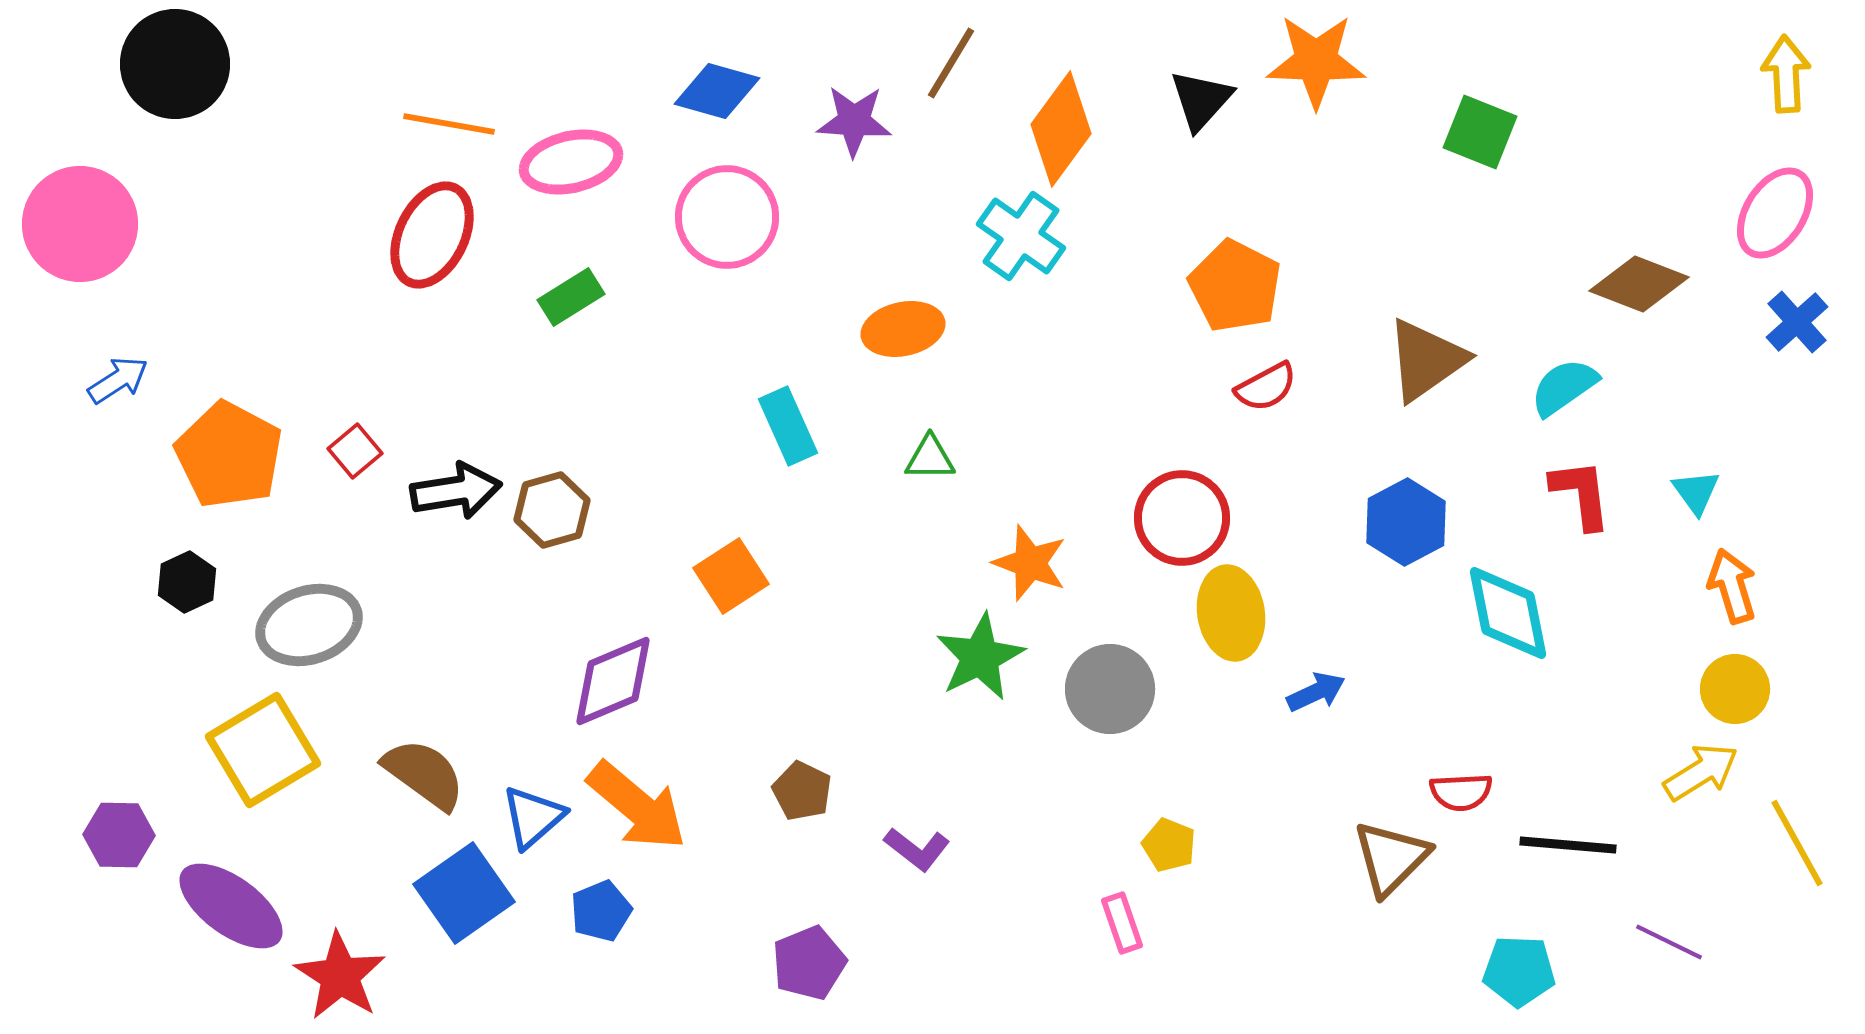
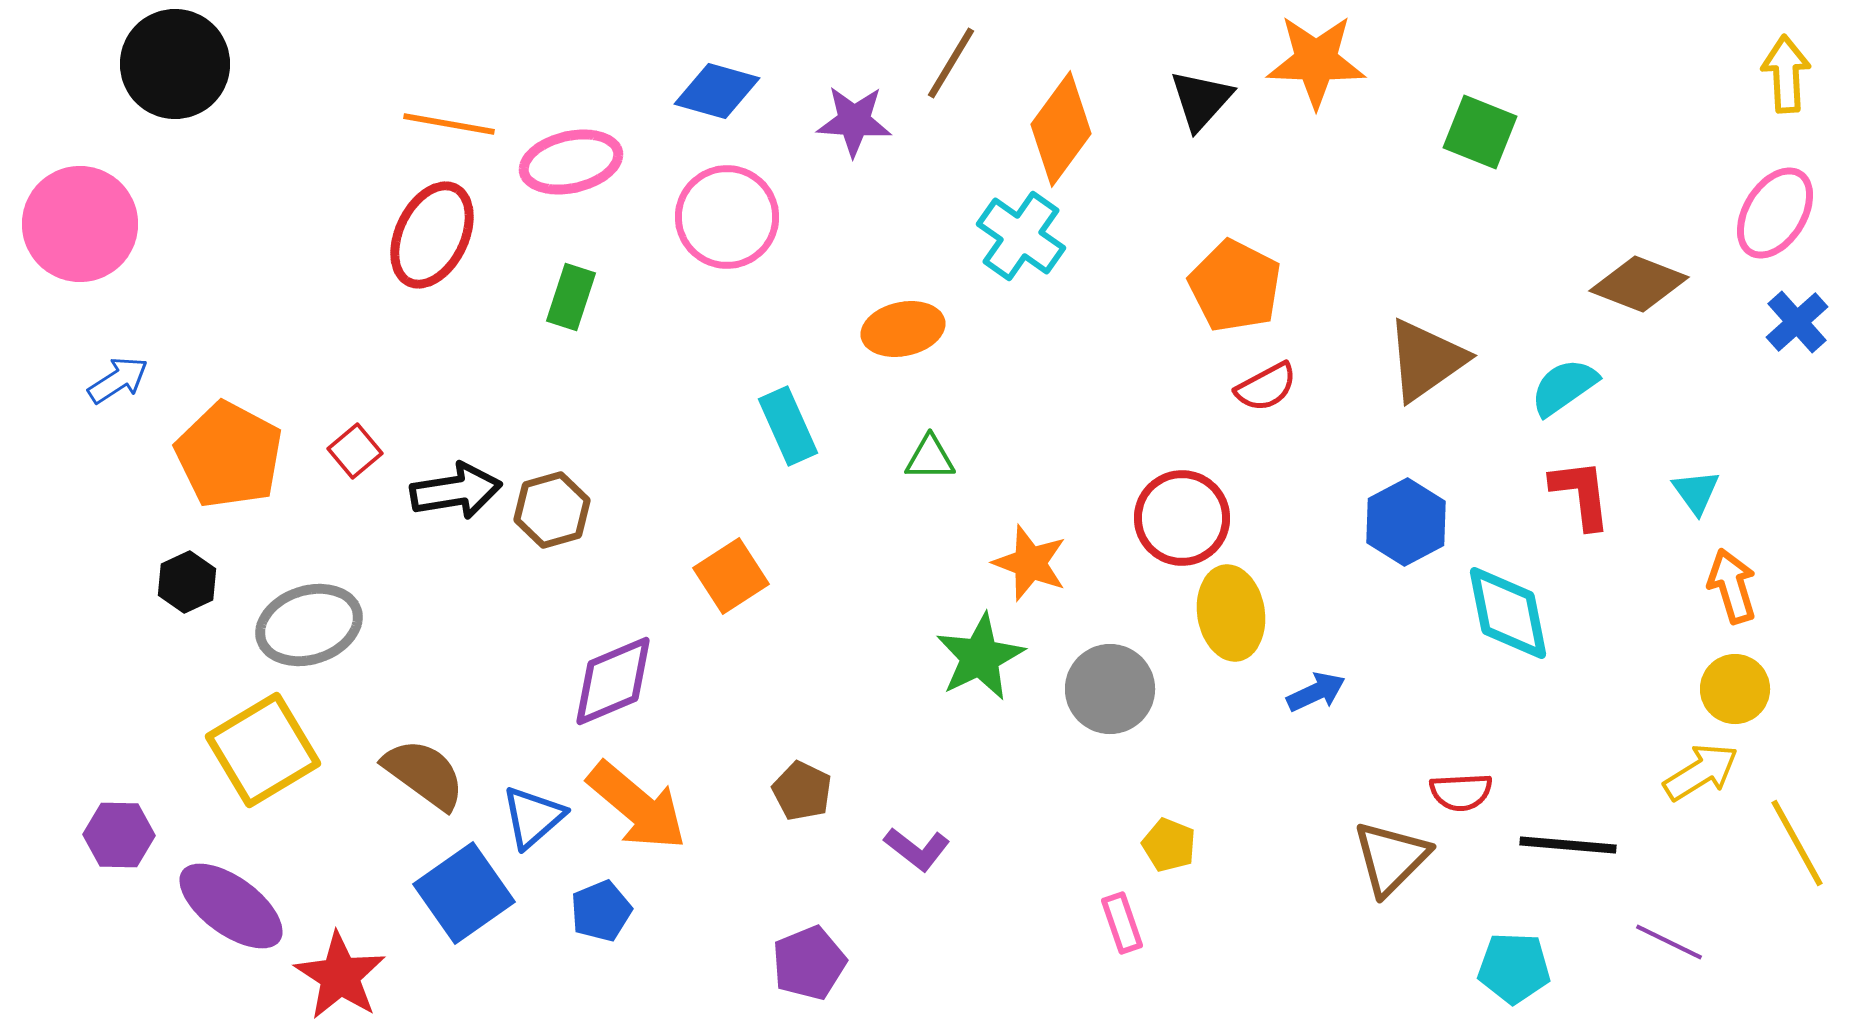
green rectangle at (571, 297): rotated 40 degrees counterclockwise
cyan pentagon at (1519, 971): moved 5 px left, 3 px up
